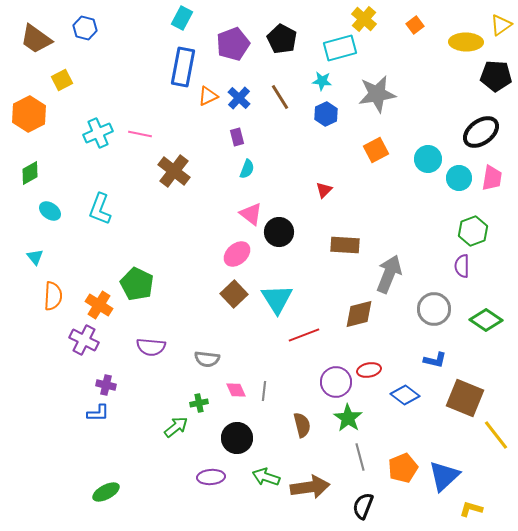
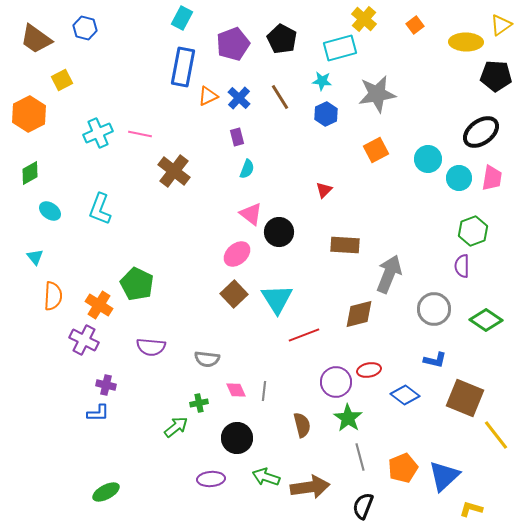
purple ellipse at (211, 477): moved 2 px down
